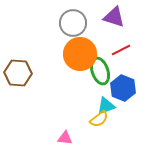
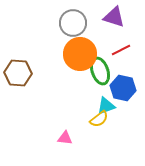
blue hexagon: rotated 10 degrees counterclockwise
